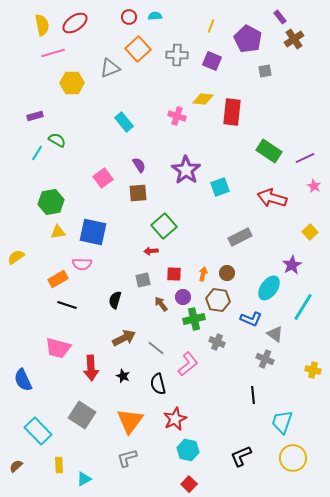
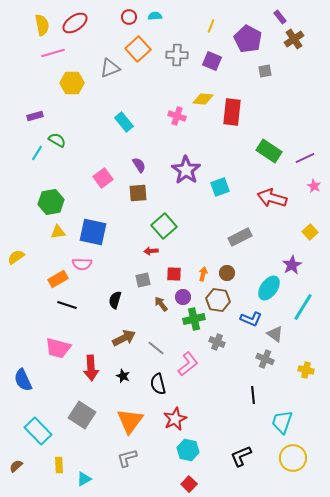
yellow cross at (313, 370): moved 7 px left
